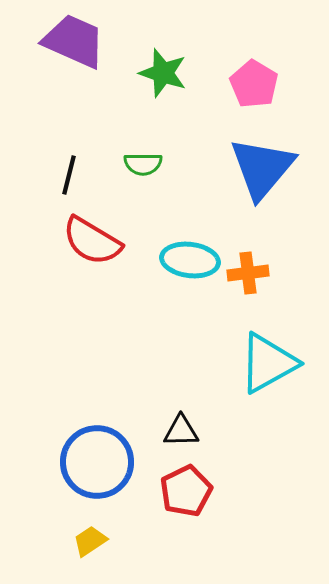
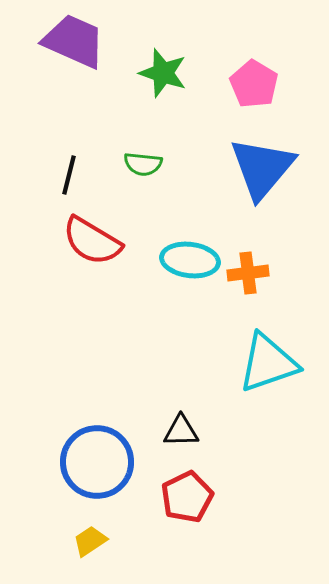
green semicircle: rotated 6 degrees clockwise
cyan triangle: rotated 10 degrees clockwise
red pentagon: moved 1 px right, 6 px down
